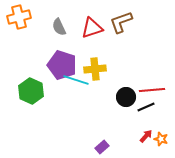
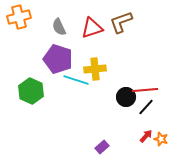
purple pentagon: moved 4 px left, 6 px up
red line: moved 7 px left
black line: rotated 24 degrees counterclockwise
